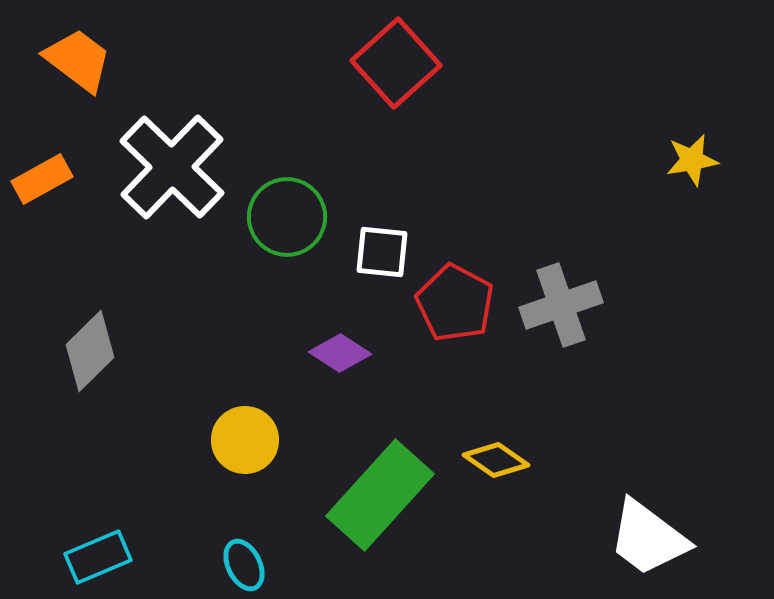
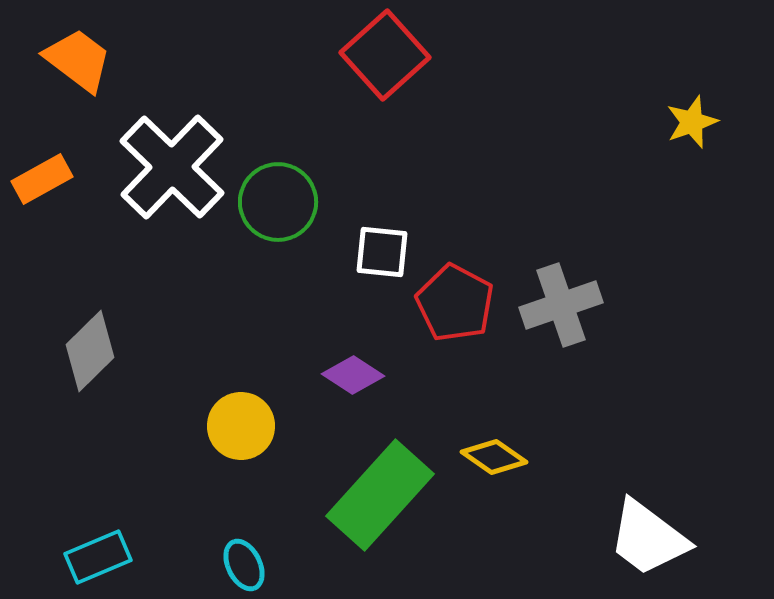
red square: moved 11 px left, 8 px up
yellow star: moved 38 px up; rotated 10 degrees counterclockwise
green circle: moved 9 px left, 15 px up
purple diamond: moved 13 px right, 22 px down
yellow circle: moved 4 px left, 14 px up
yellow diamond: moved 2 px left, 3 px up
